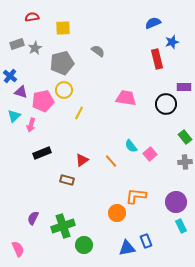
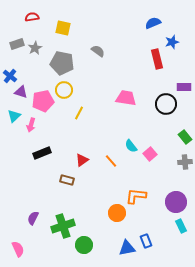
yellow square: rotated 14 degrees clockwise
gray pentagon: rotated 25 degrees clockwise
